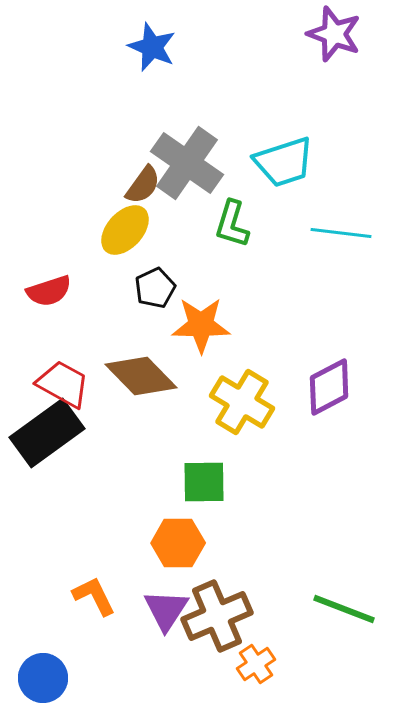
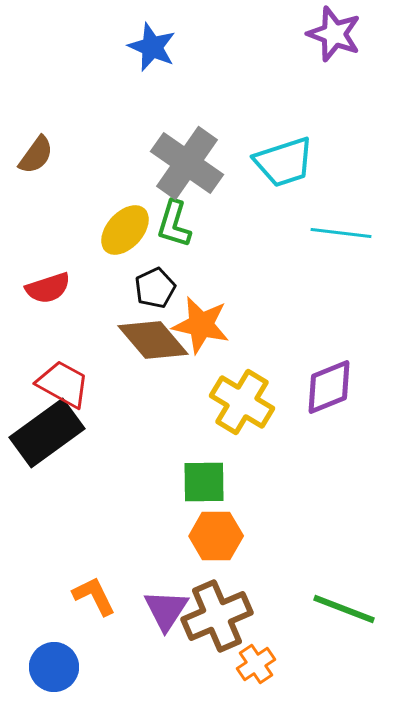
brown semicircle: moved 107 px left, 30 px up
green L-shape: moved 58 px left
red semicircle: moved 1 px left, 3 px up
orange star: rotated 12 degrees clockwise
brown diamond: moved 12 px right, 36 px up; rotated 4 degrees clockwise
purple diamond: rotated 6 degrees clockwise
orange hexagon: moved 38 px right, 7 px up
blue circle: moved 11 px right, 11 px up
